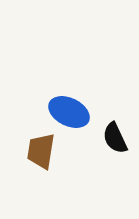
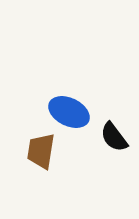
black semicircle: moved 1 px left, 1 px up; rotated 12 degrees counterclockwise
